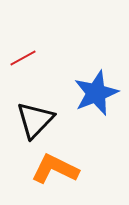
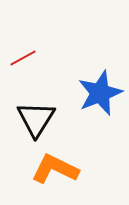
blue star: moved 4 px right
black triangle: moved 1 px right, 1 px up; rotated 12 degrees counterclockwise
